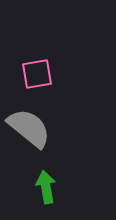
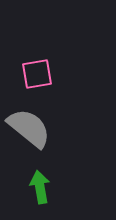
green arrow: moved 6 px left
